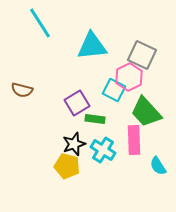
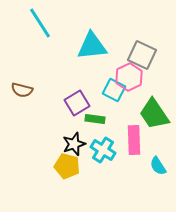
green trapezoid: moved 8 px right, 2 px down; rotated 8 degrees clockwise
